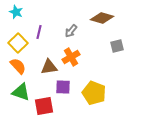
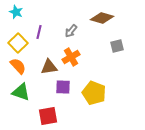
red square: moved 4 px right, 10 px down
